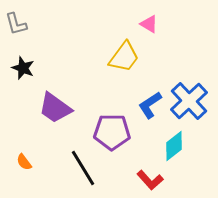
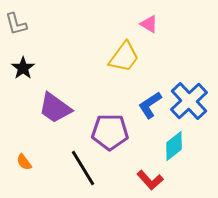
black star: rotated 15 degrees clockwise
purple pentagon: moved 2 px left
